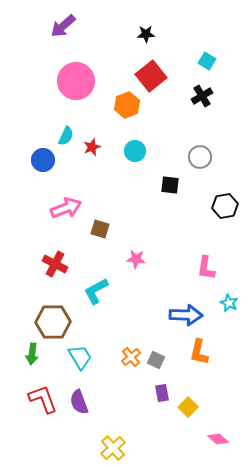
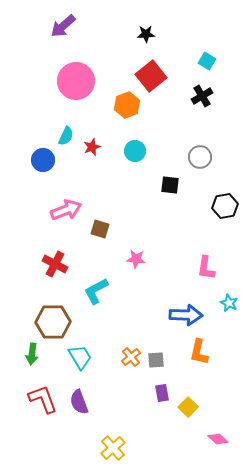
pink arrow: moved 2 px down
gray square: rotated 30 degrees counterclockwise
